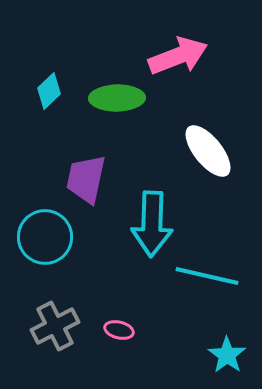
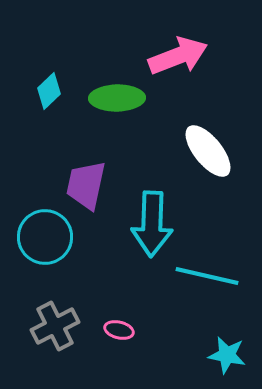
purple trapezoid: moved 6 px down
cyan star: rotated 24 degrees counterclockwise
